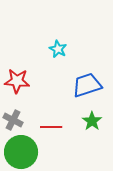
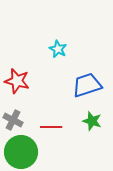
red star: rotated 10 degrees clockwise
green star: rotated 18 degrees counterclockwise
